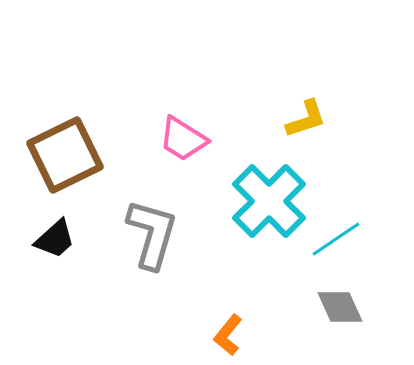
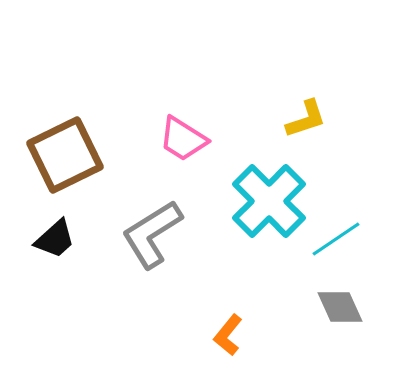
gray L-shape: rotated 138 degrees counterclockwise
